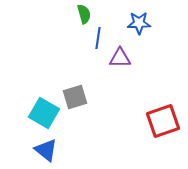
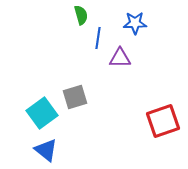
green semicircle: moved 3 px left, 1 px down
blue star: moved 4 px left
cyan square: moved 2 px left; rotated 24 degrees clockwise
